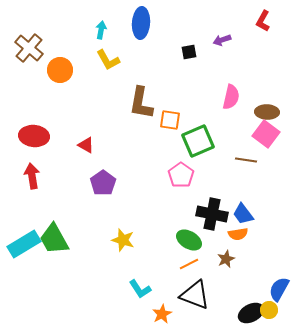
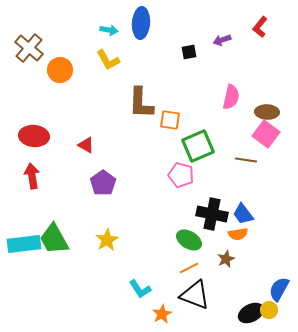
red L-shape: moved 3 px left, 6 px down; rotated 10 degrees clockwise
cyan arrow: moved 8 px right; rotated 90 degrees clockwise
brown L-shape: rotated 8 degrees counterclockwise
green square: moved 5 px down
pink pentagon: rotated 20 degrees counterclockwise
yellow star: moved 16 px left; rotated 25 degrees clockwise
cyan rectangle: rotated 24 degrees clockwise
orange line: moved 4 px down
